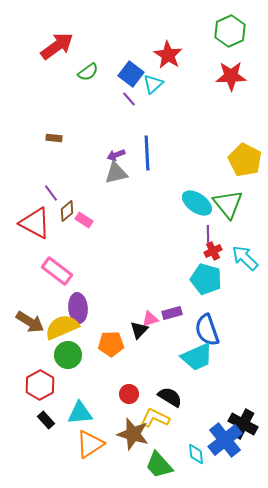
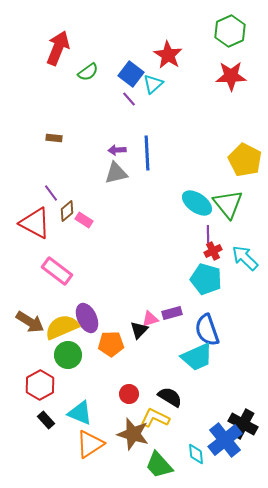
red arrow at (57, 46): moved 1 px right, 2 px down; rotated 32 degrees counterclockwise
purple arrow at (116, 155): moved 1 px right, 5 px up; rotated 18 degrees clockwise
purple ellipse at (78, 308): moved 9 px right, 10 px down; rotated 20 degrees counterclockwise
cyan triangle at (80, 413): rotated 28 degrees clockwise
